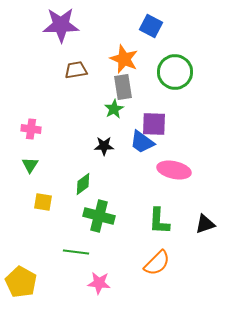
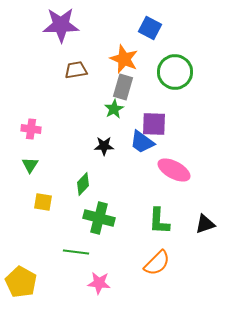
blue square: moved 1 px left, 2 px down
gray rectangle: rotated 25 degrees clockwise
pink ellipse: rotated 16 degrees clockwise
green diamond: rotated 10 degrees counterclockwise
green cross: moved 2 px down
